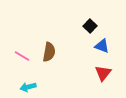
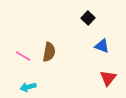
black square: moved 2 px left, 8 px up
pink line: moved 1 px right
red triangle: moved 5 px right, 5 px down
